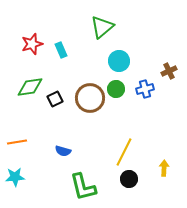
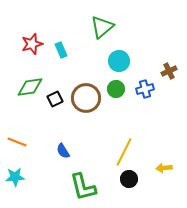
brown circle: moved 4 px left
orange line: rotated 30 degrees clockwise
blue semicircle: rotated 42 degrees clockwise
yellow arrow: rotated 98 degrees counterclockwise
